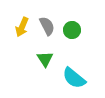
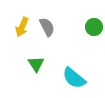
gray semicircle: moved 1 px down
green circle: moved 22 px right, 3 px up
green triangle: moved 9 px left, 5 px down
